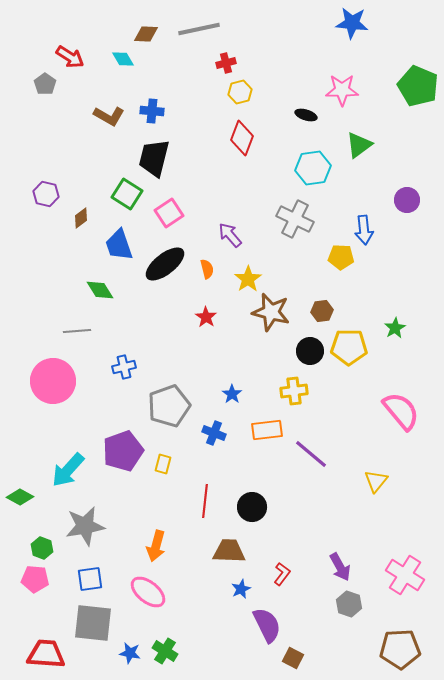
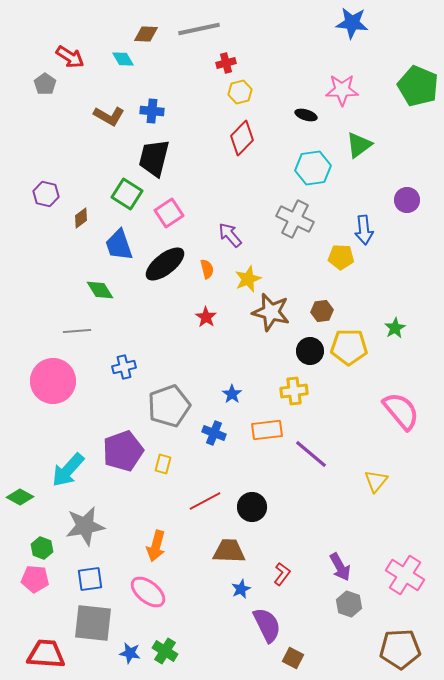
red diamond at (242, 138): rotated 24 degrees clockwise
yellow star at (248, 279): rotated 12 degrees clockwise
red line at (205, 501): rotated 56 degrees clockwise
